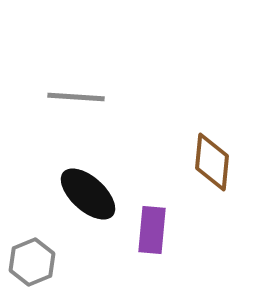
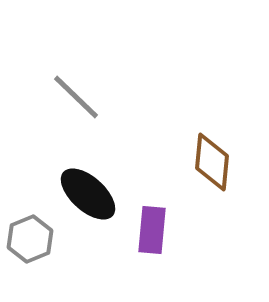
gray line: rotated 40 degrees clockwise
gray hexagon: moved 2 px left, 23 px up
